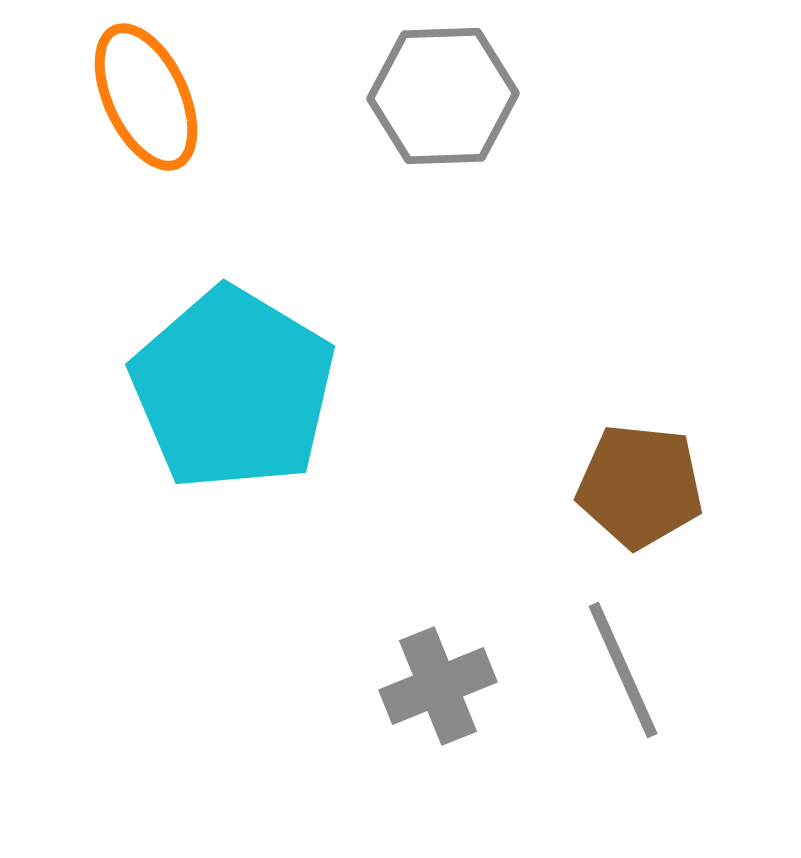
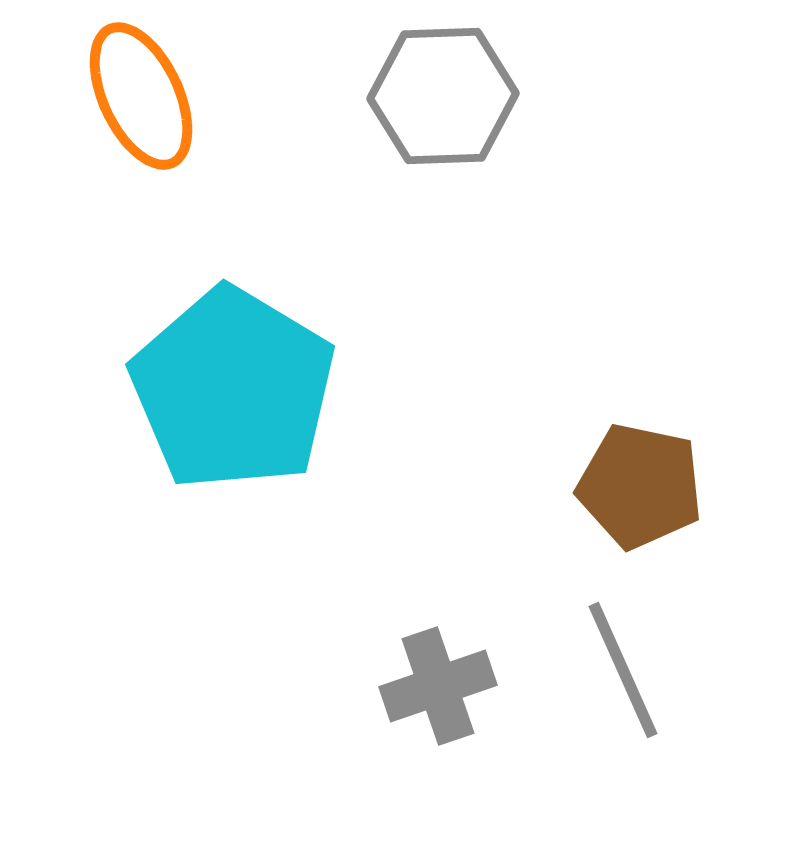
orange ellipse: moved 5 px left, 1 px up
brown pentagon: rotated 6 degrees clockwise
gray cross: rotated 3 degrees clockwise
